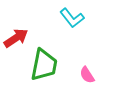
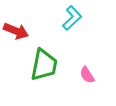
cyan L-shape: rotated 95 degrees counterclockwise
red arrow: moved 7 px up; rotated 55 degrees clockwise
